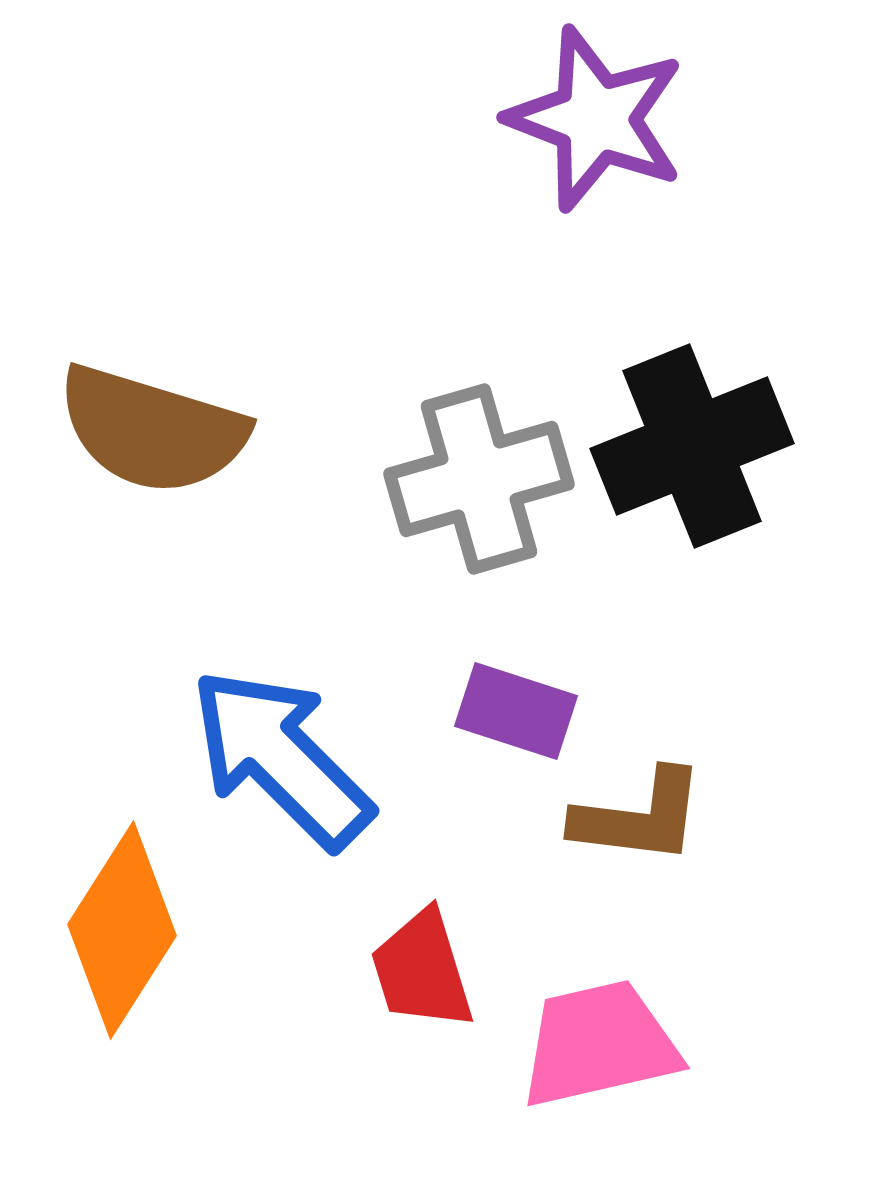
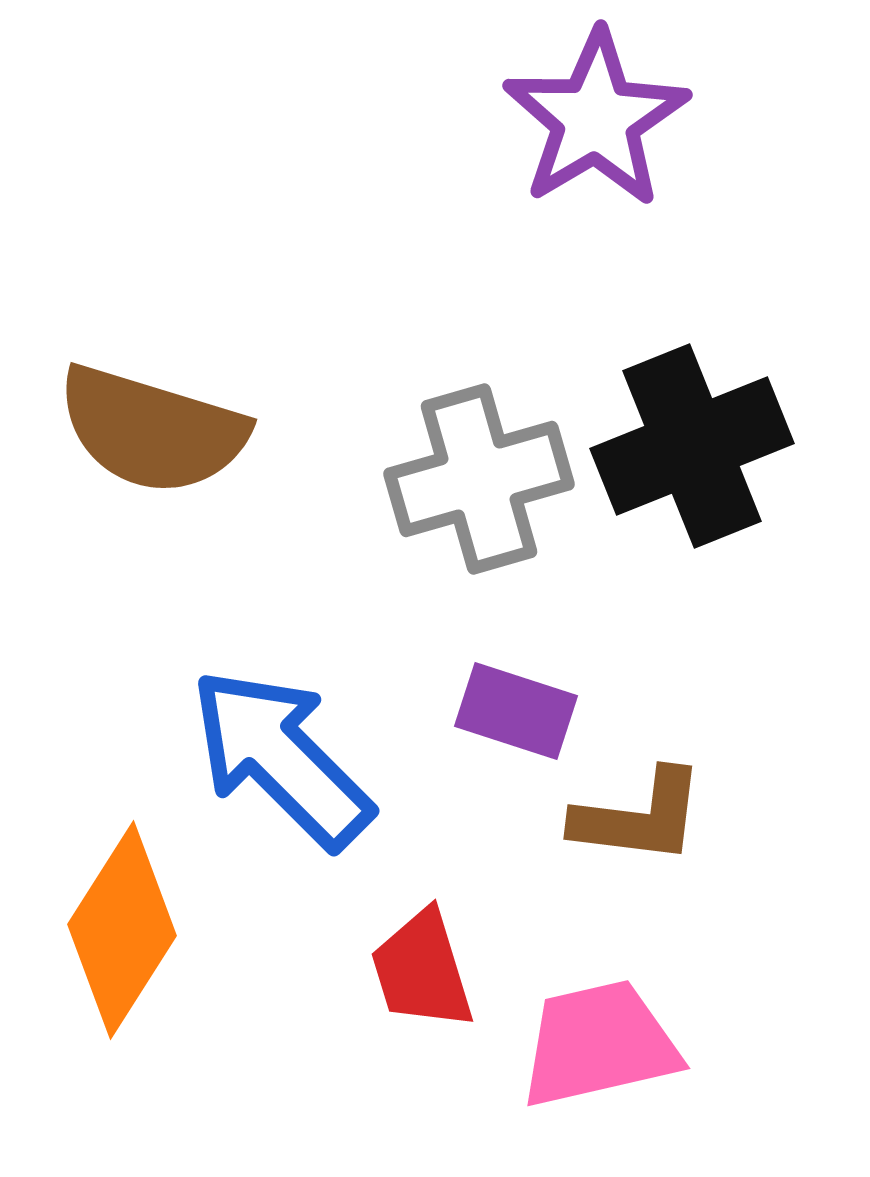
purple star: rotated 20 degrees clockwise
